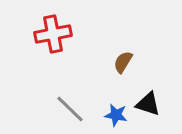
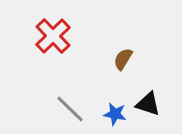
red cross: moved 2 px down; rotated 33 degrees counterclockwise
brown semicircle: moved 3 px up
blue star: moved 1 px left, 1 px up
